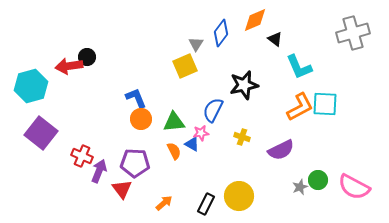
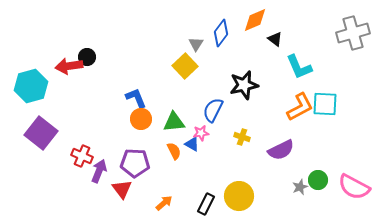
yellow square: rotated 20 degrees counterclockwise
